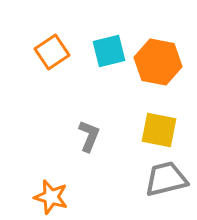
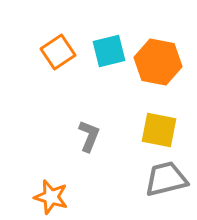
orange square: moved 6 px right
